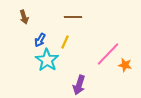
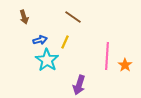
brown line: rotated 36 degrees clockwise
blue arrow: rotated 136 degrees counterclockwise
pink line: moved 1 px left, 2 px down; rotated 40 degrees counterclockwise
orange star: rotated 24 degrees clockwise
